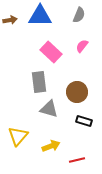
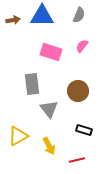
blue triangle: moved 2 px right
brown arrow: moved 3 px right
pink rectangle: rotated 25 degrees counterclockwise
gray rectangle: moved 7 px left, 2 px down
brown circle: moved 1 px right, 1 px up
gray triangle: rotated 36 degrees clockwise
black rectangle: moved 9 px down
yellow triangle: rotated 20 degrees clockwise
yellow arrow: moved 2 px left; rotated 84 degrees clockwise
